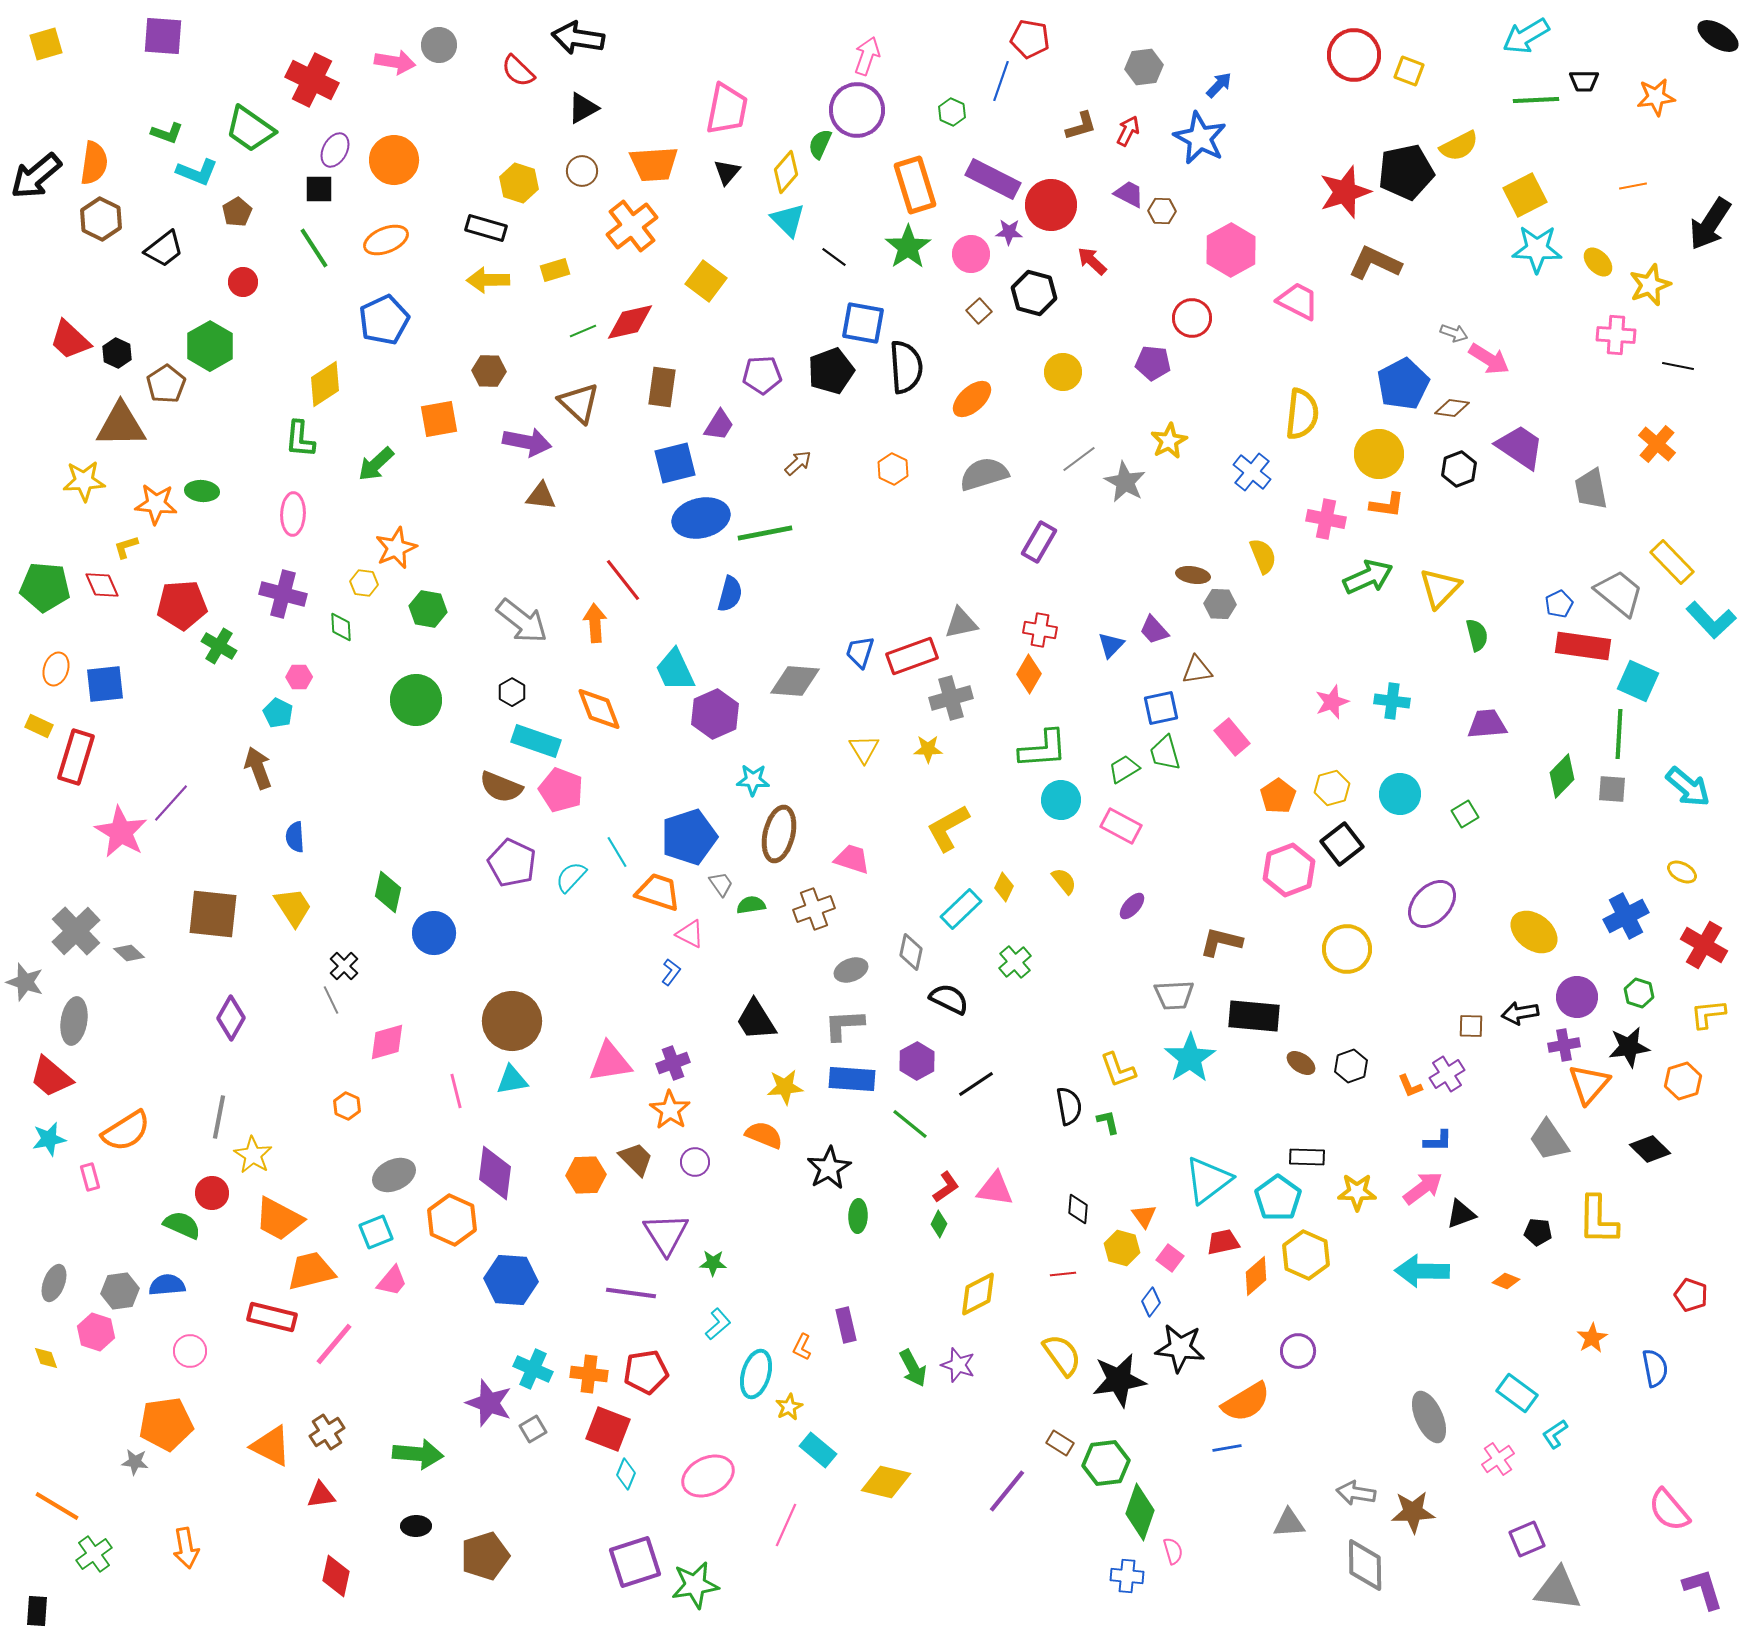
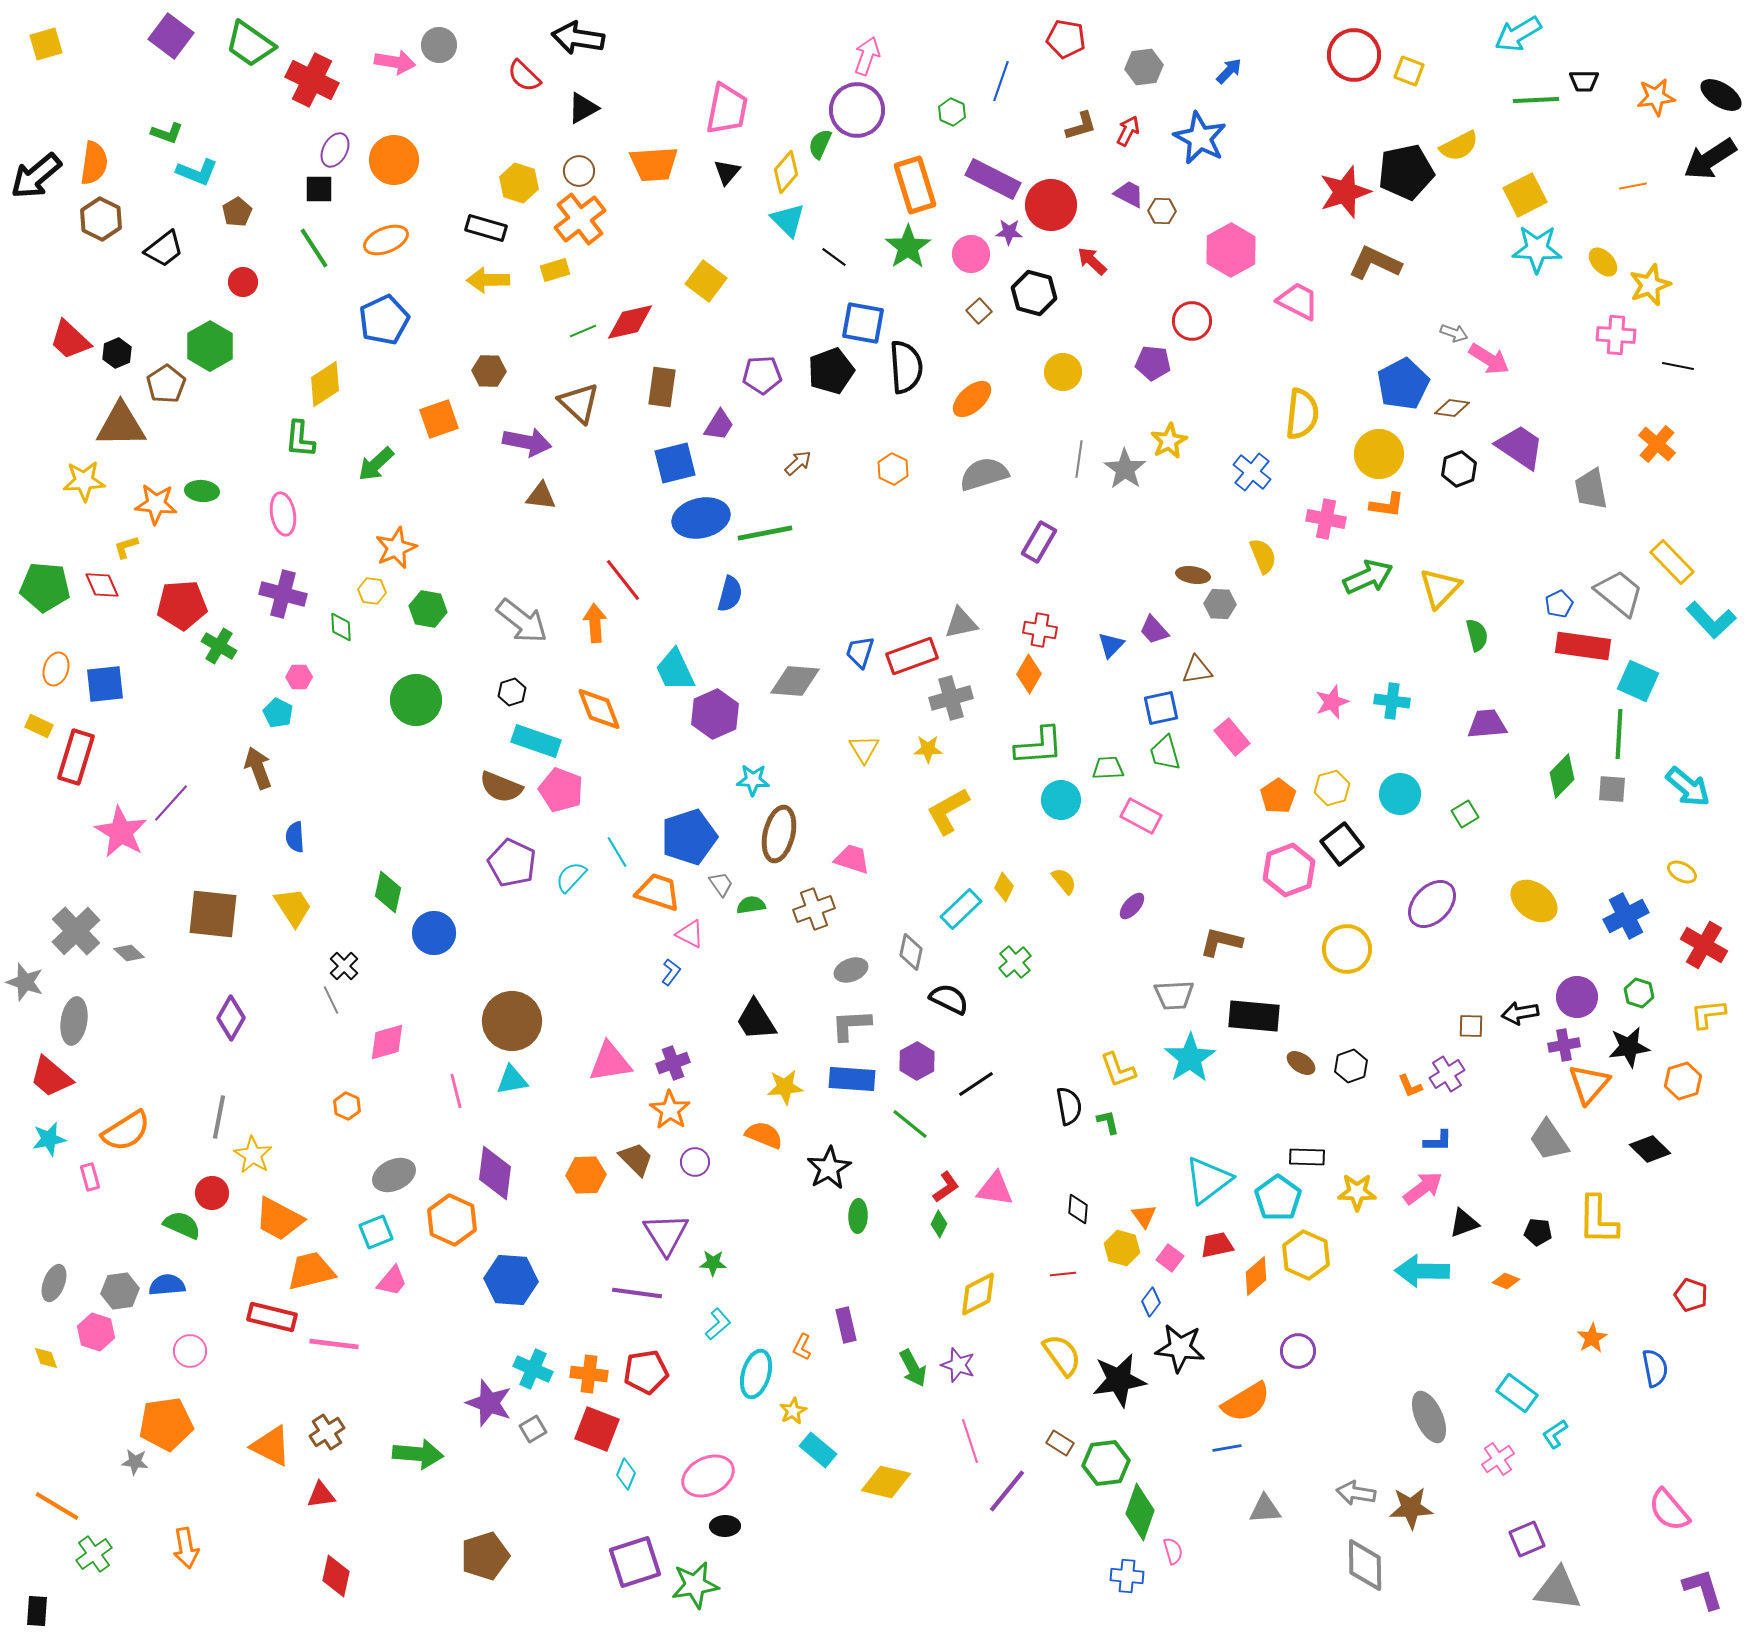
purple square at (163, 36): moved 8 px right; rotated 33 degrees clockwise
cyan arrow at (1526, 36): moved 8 px left, 2 px up
black ellipse at (1718, 36): moved 3 px right, 59 px down
red pentagon at (1030, 39): moved 36 px right
red semicircle at (518, 71): moved 6 px right, 5 px down
blue arrow at (1219, 85): moved 10 px right, 14 px up
green trapezoid at (250, 129): moved 85 px up
brown circle at (582, 171): moved 3 px left
black arrow at (1710, 224): moved 65 px up; rotated 24 degrees clockwise
orange cross at (632, 226): moved 52 px left, 7 px up
yellow ellipse at (1598, 262): moved 5 px right
red circle at (1192, 318): moved 3 px down
black hexagon at (117, 353): rotated 12 degrees clockwise
orange square at (439, 419): rotated 9 degrees counterclockwise
gray line at (1079, 459): rotated 45 degrees counterclockwise
gray star at (1125, 482): moved 13 px up; rotated 6 degrees clockwise
pink ellipse at (293, 514): moved 10 px left; rotated 12 degrees counterclockwise
yellow hexagon at (364, 583): moved 8 px right, 8 px down
black hexagon at (512, 692): rotated 12 degrees clockwise
green L-shape at (1043, 749): moved 4 px left, 3 px up
green trapezoid at (1124, 769): moved 16 px left, 1 px up; rotated 28 degrees clockwise
pink rectangle at (1121, 826): moved 20 px right, 10 px up
yellow L-shape at (948, 828): moved 17 px up
yellow ellipse at (1534, 932): moved 31 px up
gray L-shape at (844, 1025): moved 7 px right
black triangle at (1461, 1214): moved 3 px right, 9 px down
red trapezoid at (1223, 1242): moved 6 px left, 3 px down
purple line at (631, 1293): moved 6 px right
pink line at (334, 1344): rotated 57 degrees clockwise
yellow star at (789, 1407): moved 4 px right, 4 px down
red square at (608, 1429): moved 11 px left
brown star at (1413, 1512): moved 2 px left, 4 px up
gray triangle at (1289, 1523): moved 24 px left, 14 px up
pink line at (786, 1525): moved 184 px right, 84 px up; rotated 42 degrees counterclockwise
black ellipse at (416, 1526): moved 309 px right
